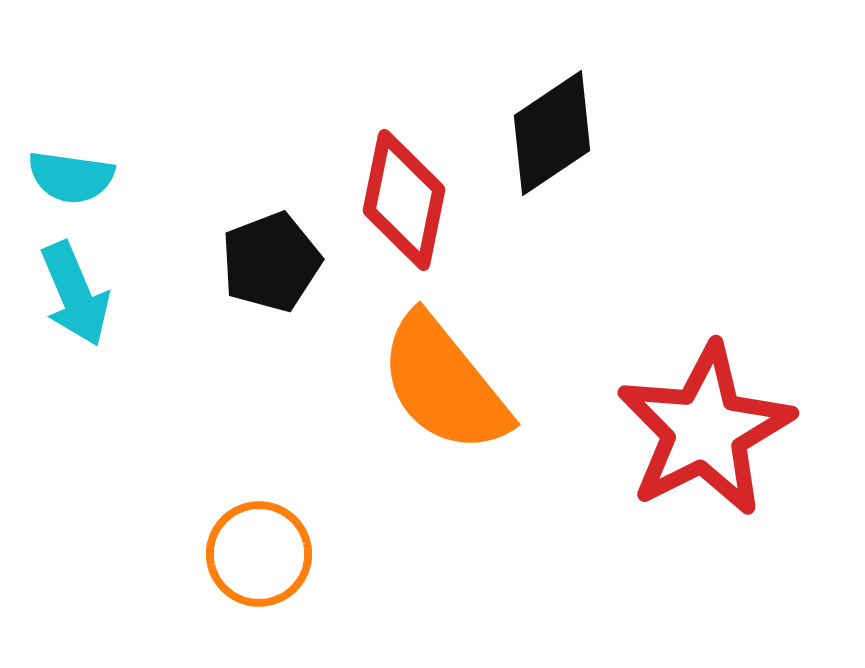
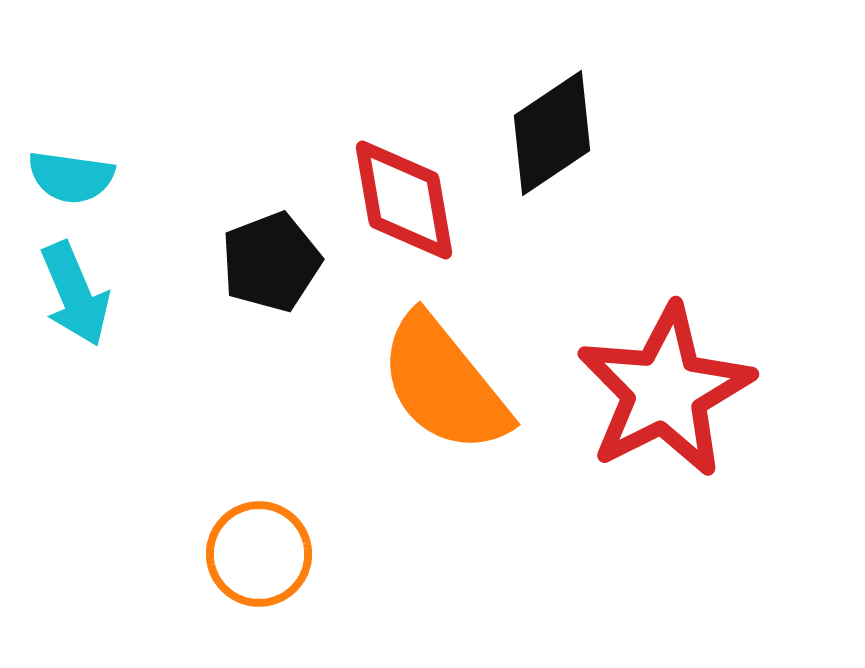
red diamond: rotated 21 degrees counterclockwise
red star: moved 40 px left, 39 px up
